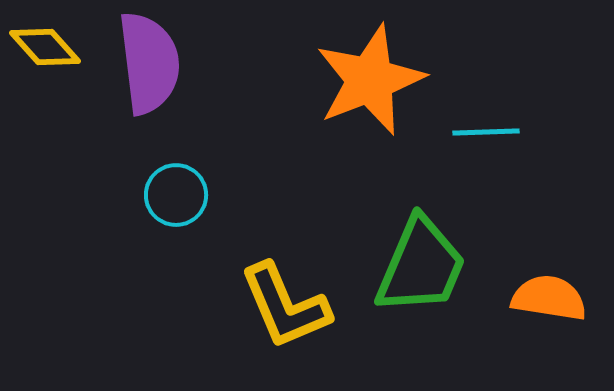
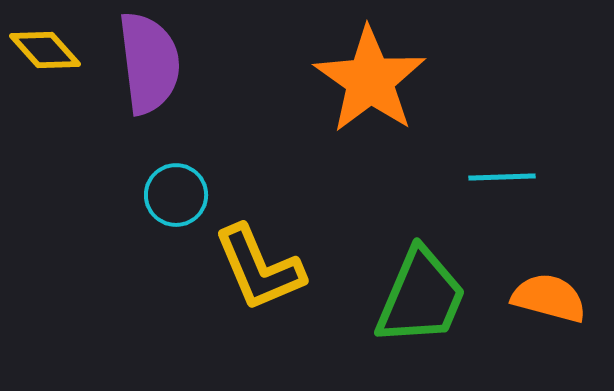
yellow diamond: moved 3 px down
orange star: rotated 16 degrees counterclockwise
cyan line: moved 16 px right, 45 px down
green trapezoid: moved 31 px down
orange semicircle: rotated 6 degrees clockwise
yellow L-shape: moved 26 px left, 38 px up
